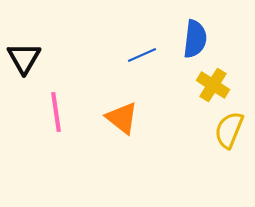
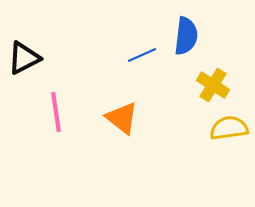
blue semicircle: moved 9 px left, 3 px up
black triangle: rotated 33 degrees clockwise
yellow semicircle: moved 2 px up; rotated 60 degrees clockwise
